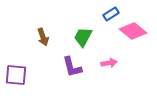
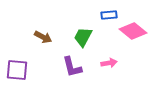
blue rectangle: moved 2 px left, 1 px down; rotated 28 degrees clockwise
brown arrow: rotated 42 degrees counterclockwise
purple square: moved 1 px right, 5 px up
